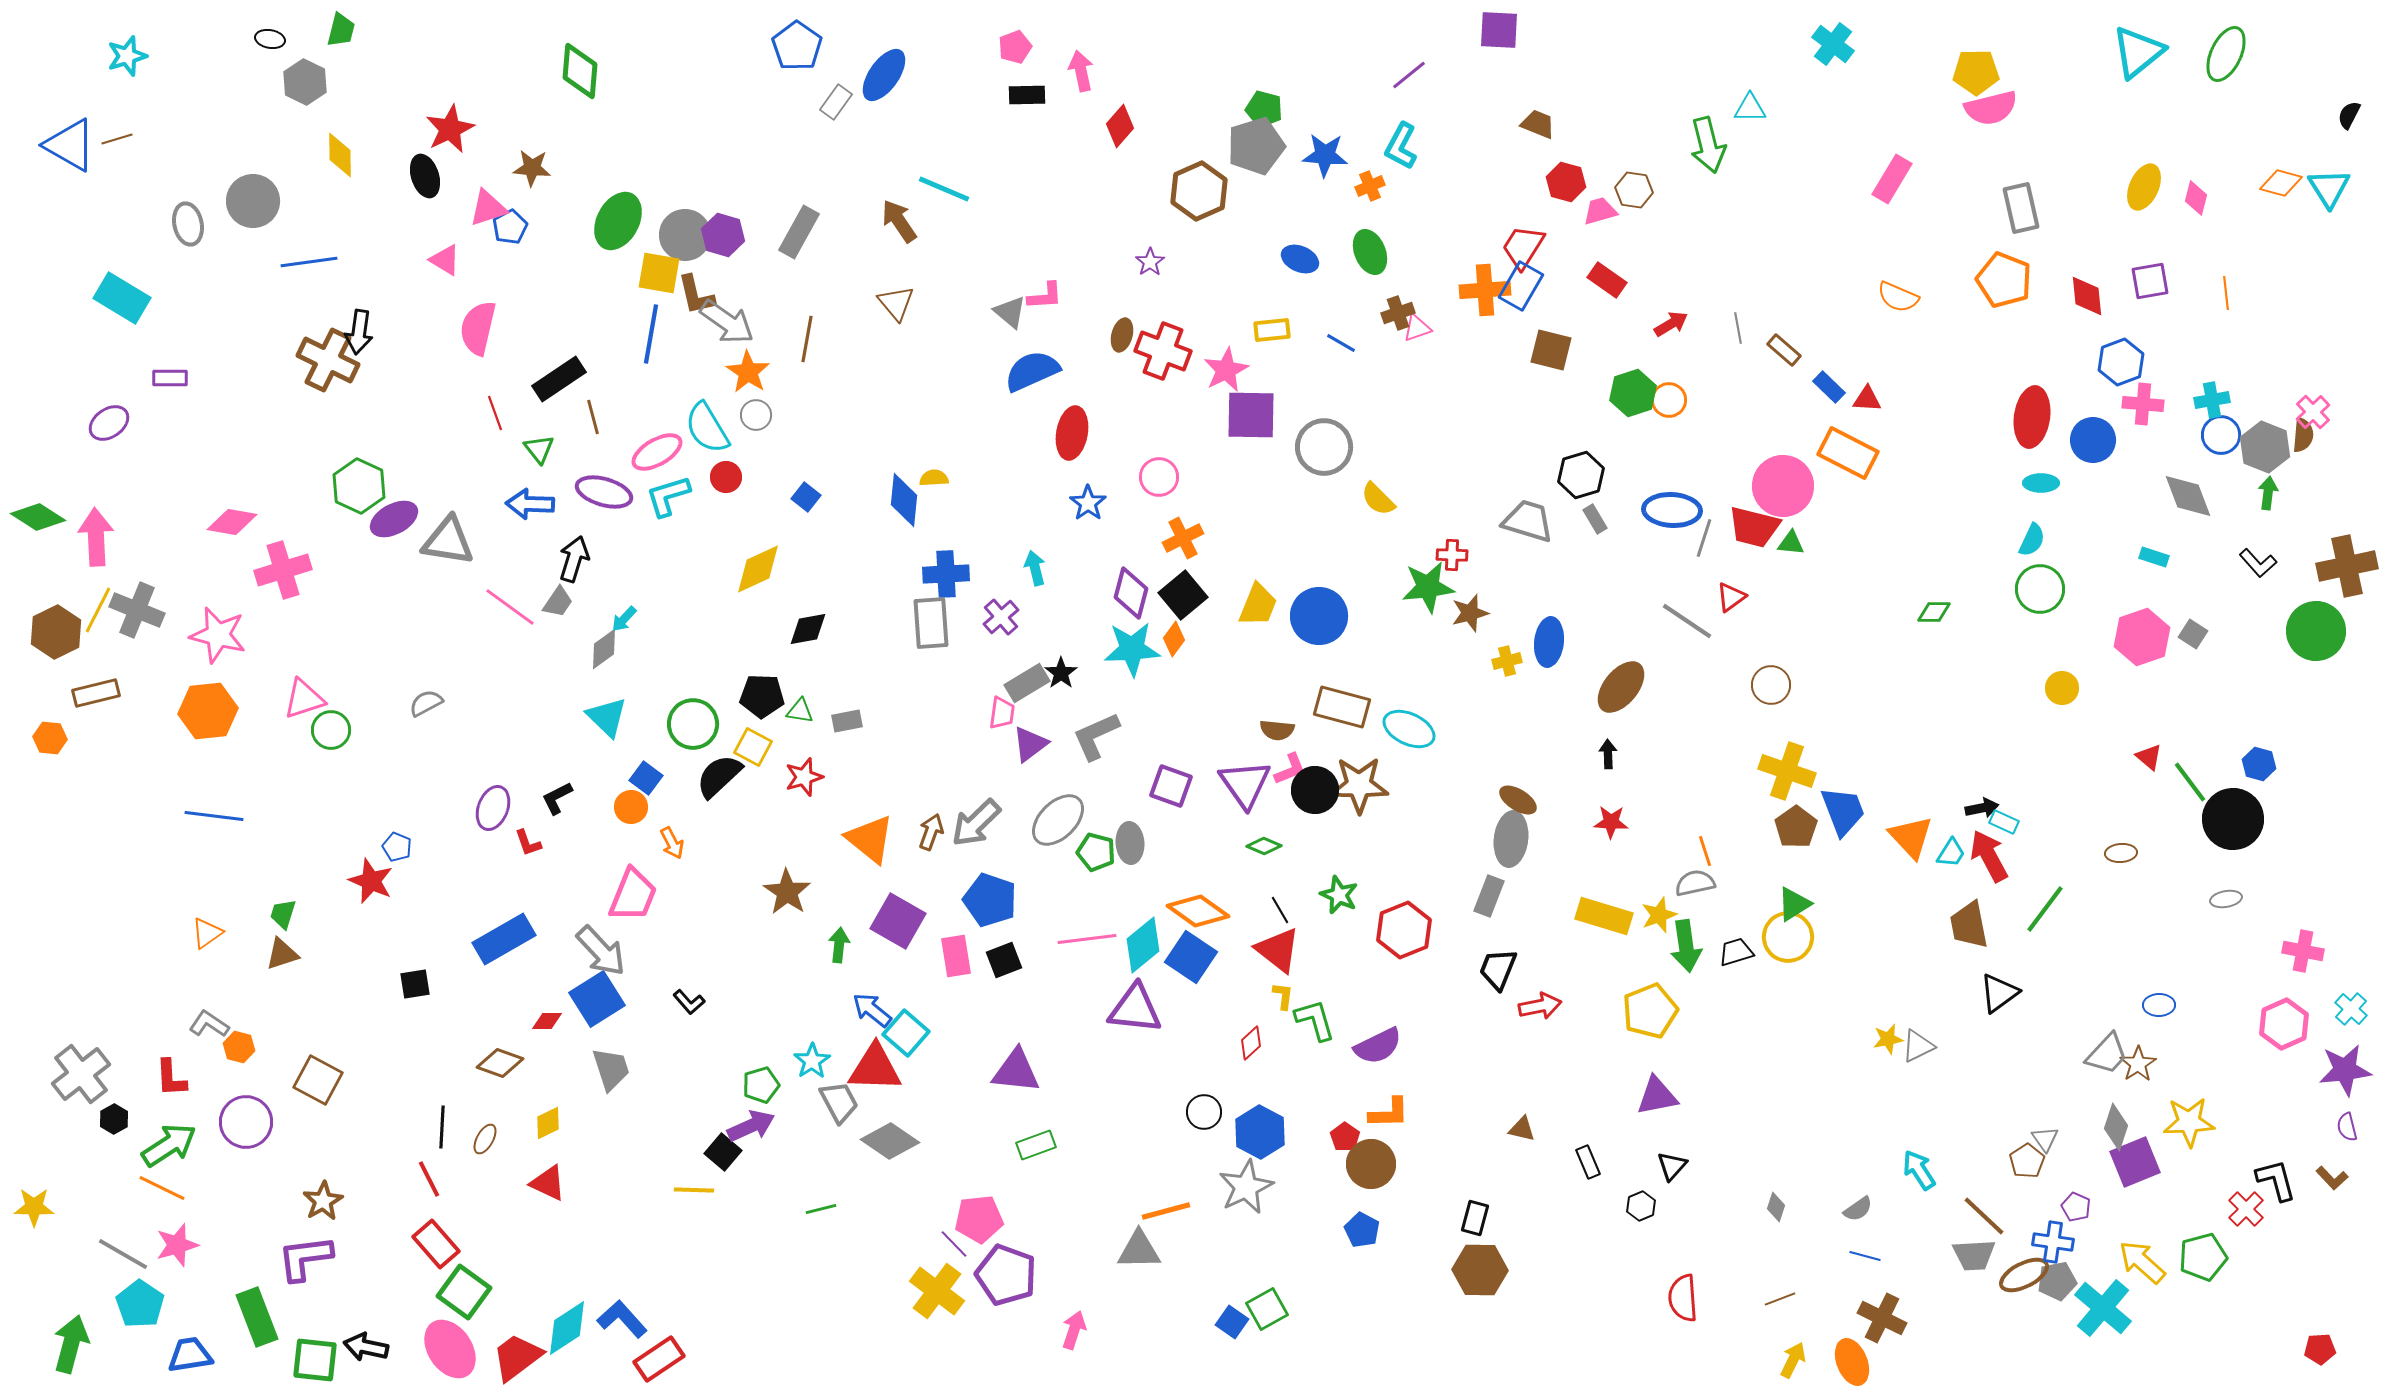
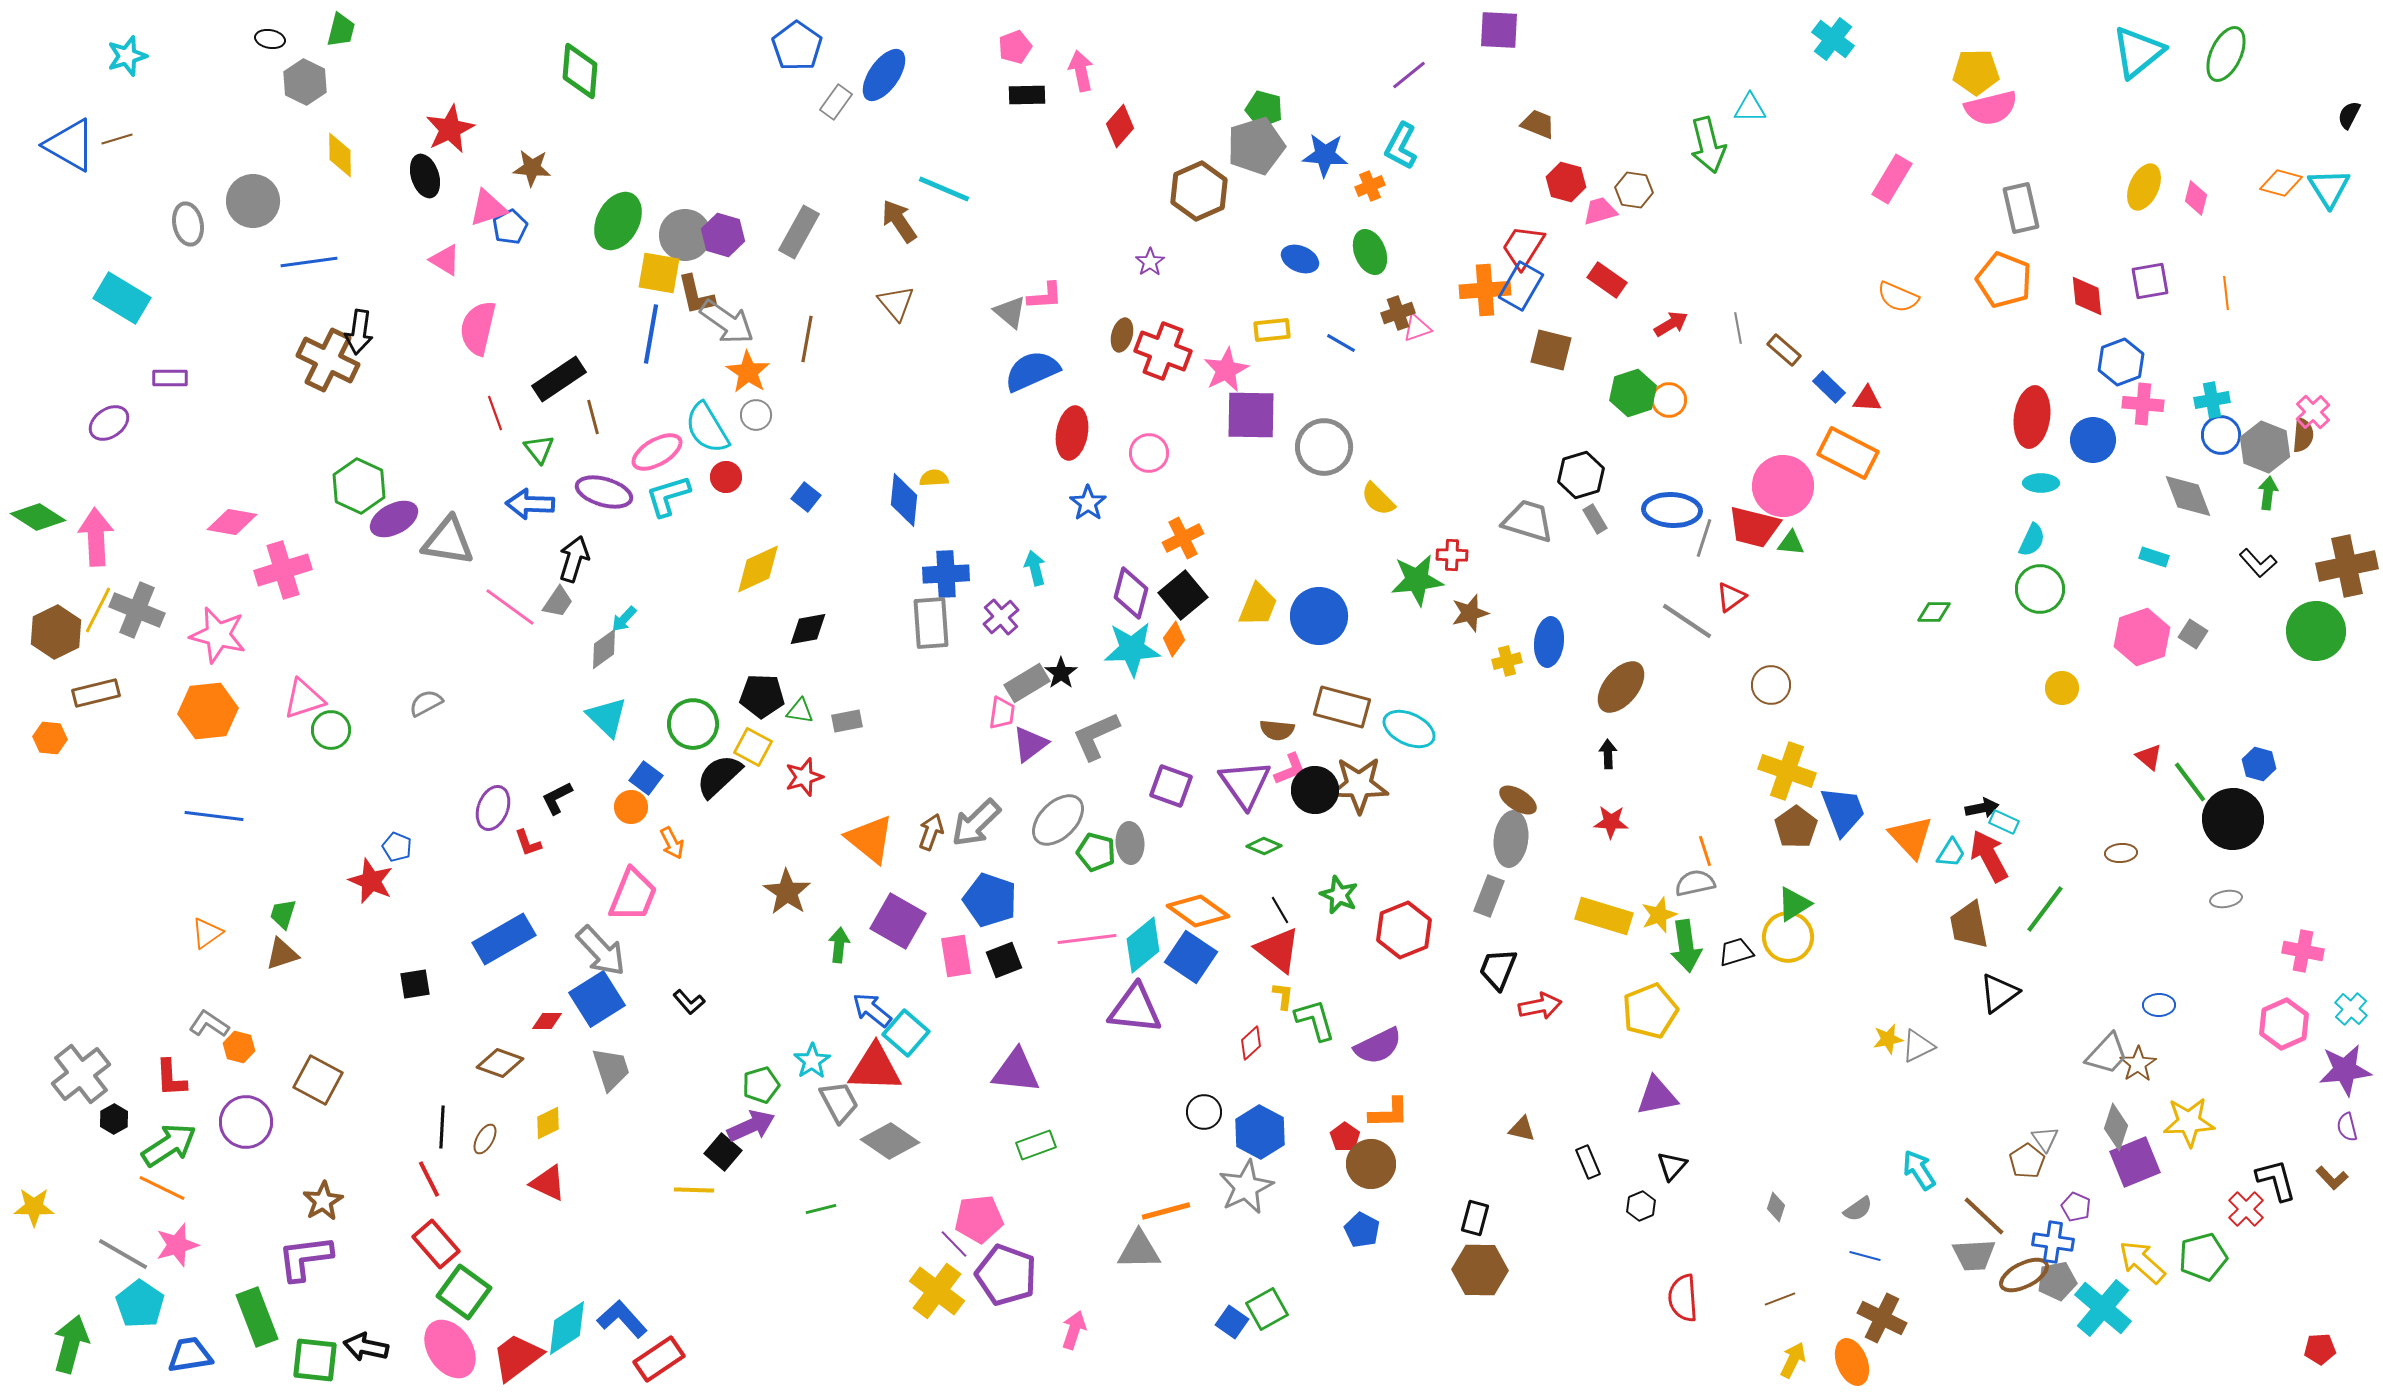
cyan cross at (1833, 44): moved 5 px up
pink circle at (1159, 477): moved 10 px left, 24 px up
green star at (1428, 587): moved 11 px left, 7 px up
